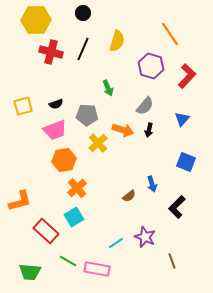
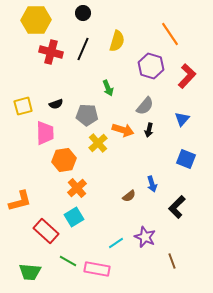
pink trapezoid: moved 10 px left, 3 px down; rotated 70 degrees counterclockwise
blue square: moved 3 px up
